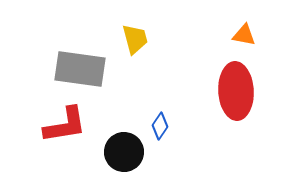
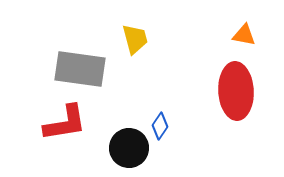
red L-shape: moved 2 px up
black circle: moved 5 px right, 4 px up
